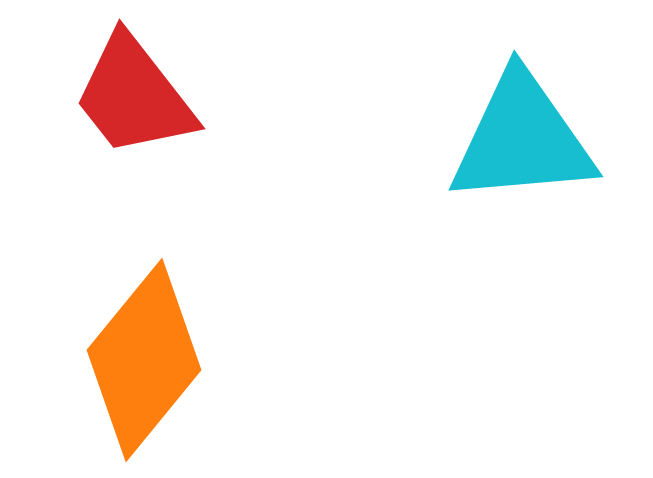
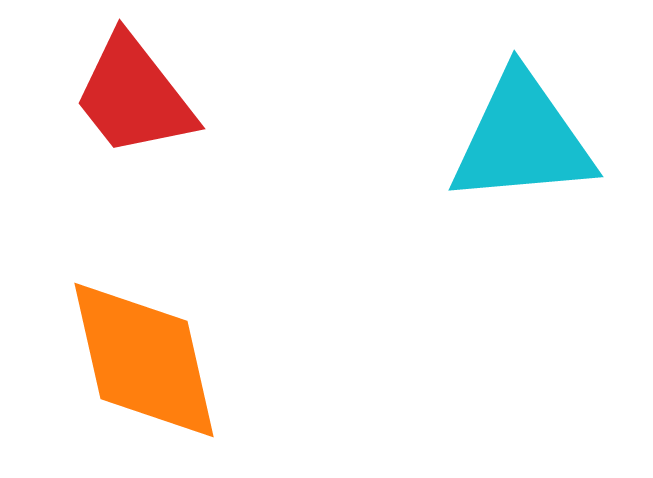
orange diamond: rotated 52 degrees counterclockwise
